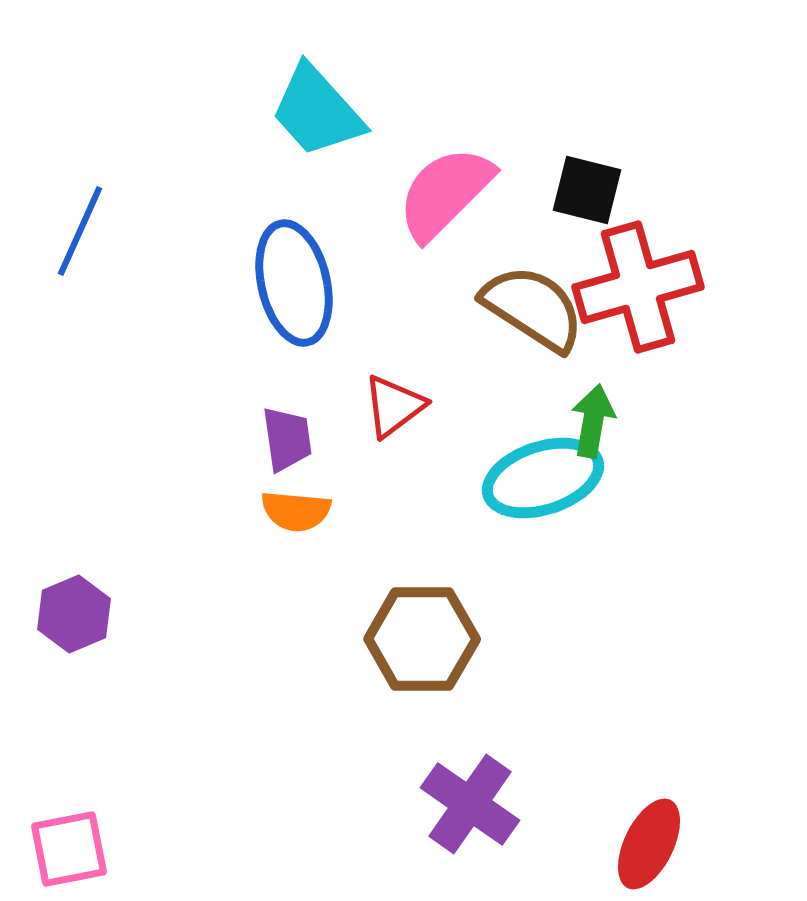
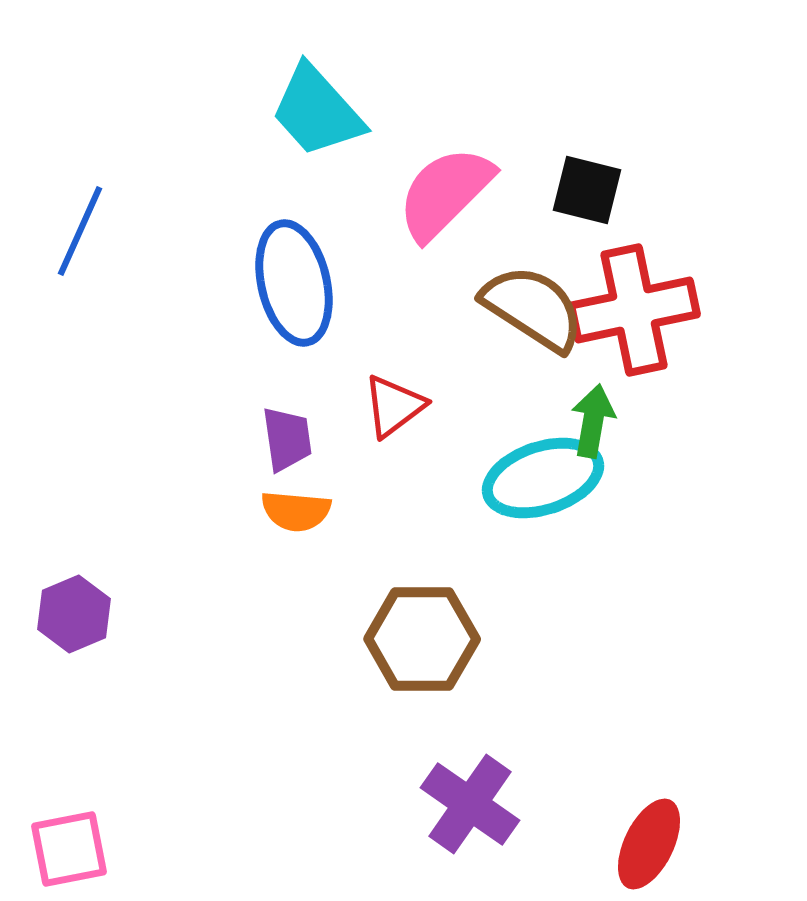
red cross: moved 4 px left, 23 px down; rotated 4 degrees clockwise
